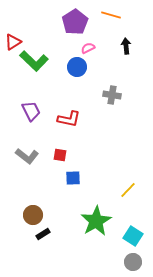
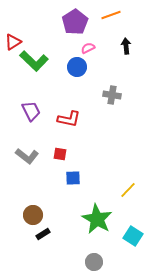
orange line: rotated 36 degrees counterclockwise
red square: moved 1 px up
green star: moved 1 px right, 2 px up; rotated 12 degrees counterclockwise
gray circle: moved 39 px left
